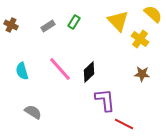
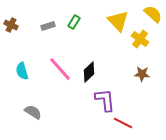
gray rectangle: rotated 16 degrees clockwise
red line: moved 1 px left, 1 px up
